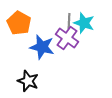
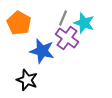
gray line: moved 6 px left, 3 px up; rotated 21 degrees clockwise
blue star: moved 4 px down
black star: moved 1 px left, 1 px up
